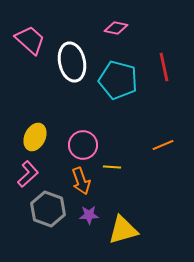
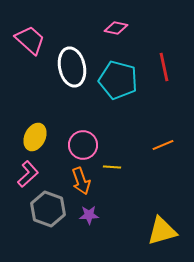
white ellipse: moved 5 px down
yellow triangle: moved 39 px right, 1 px down
